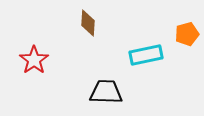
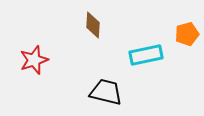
brown diamond: moved 5 px right, 2 px down
red star: rotated 16 degrees clockwise
black trapezoid: rotated 12 degrees clockwise
